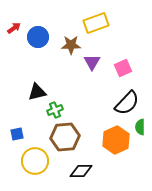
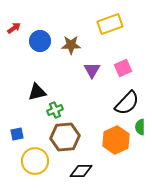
yellow rectangle: moved 14 px right, 1 px down
blue circle: moved 2 px right, 4 px down
purple triangle: moved 8 px down
